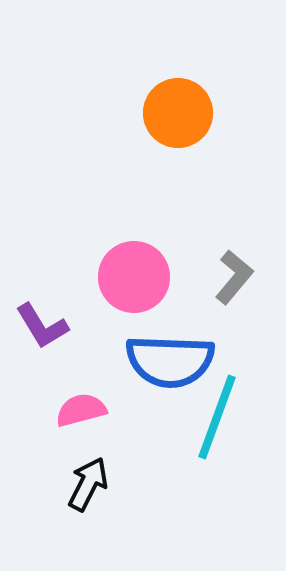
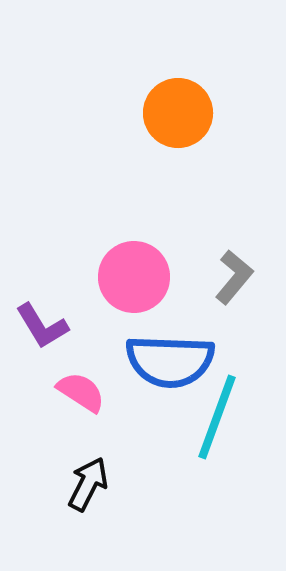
pink semicircle: moved 18 px up; rotated 48 degrees clockwise
